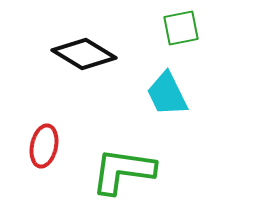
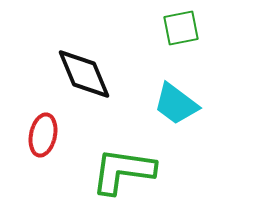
black diamond: moved 20 px down; rotated 36 degrees clockwise
cyan trapezoid: moved 9 px right, 10 px down; rotated 27 degrees counterclockwise
red ellipse: moved 1 px left, 11 px up
